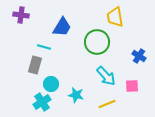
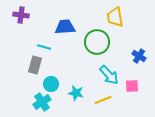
blue trapezoid: moved 3 px right; rotated 125 degrees counterclockwise
cyan arrow: moved 3 px right, 1 px up
cyan star: moved 2 px up
yellow line: moved 4 px left, 4 px up
